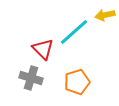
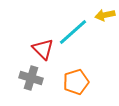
cyan line: moved 1 px left
orange pentagon: moved 1 px left
